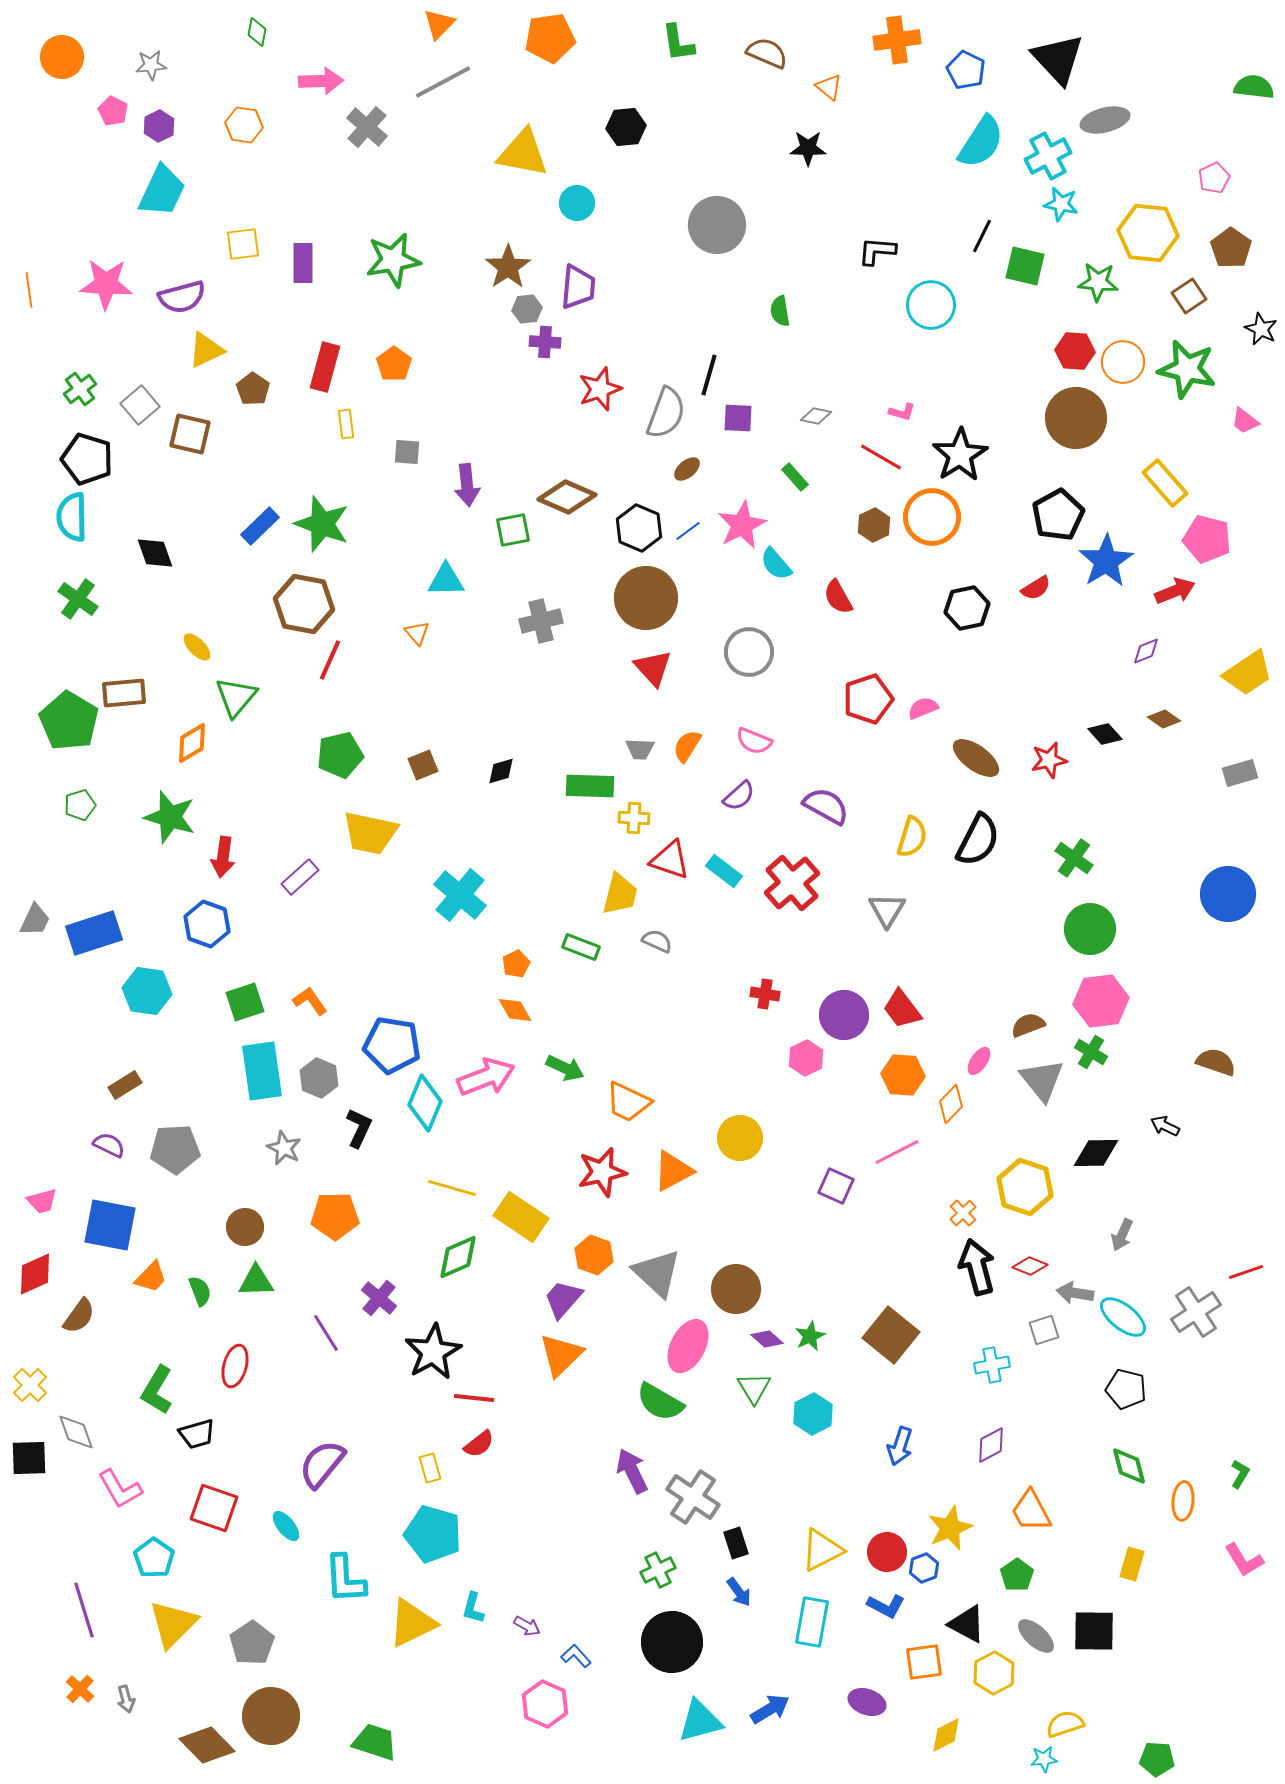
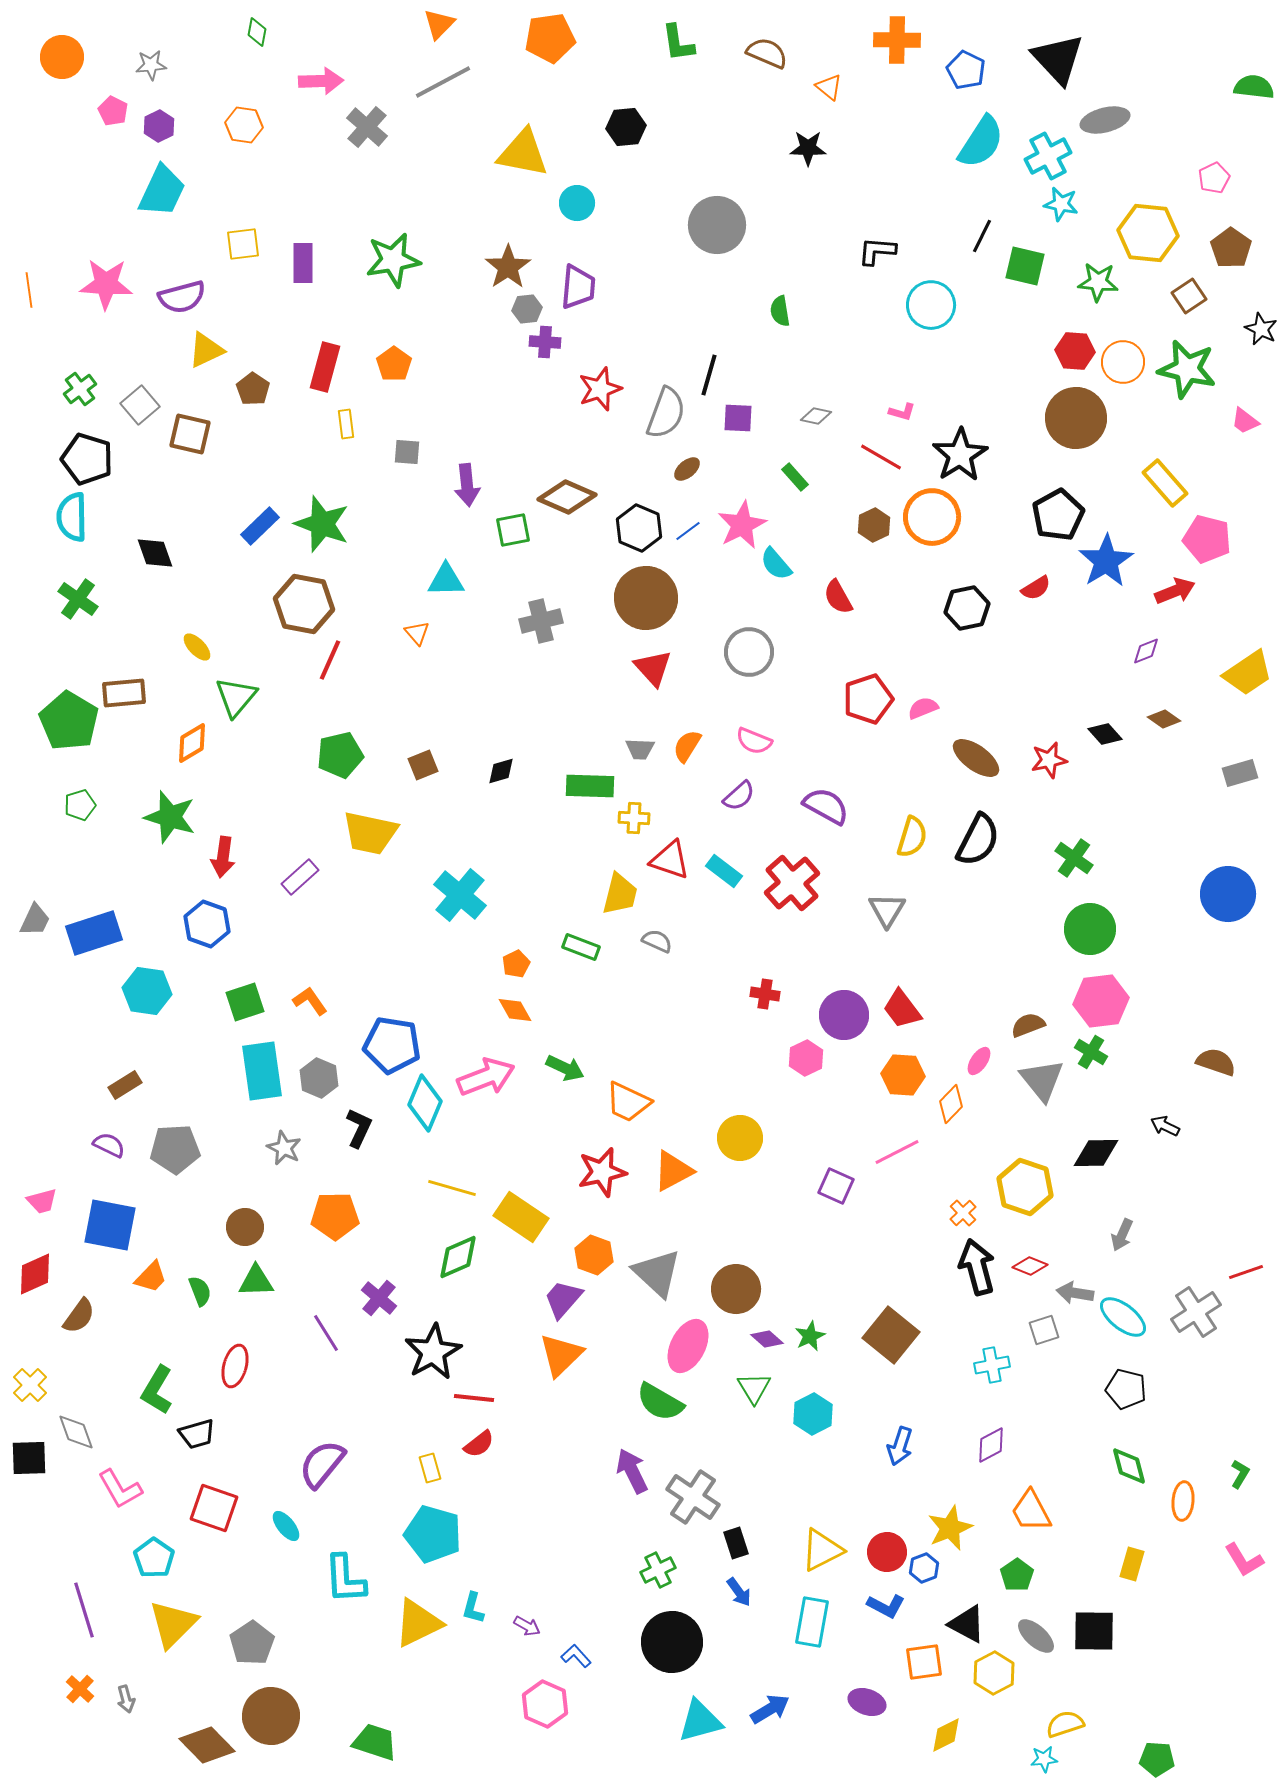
orange cross at (897, 40): rotated 9 degrees clockwise
yellow triangle at (412, 1623): moved 6 px right
